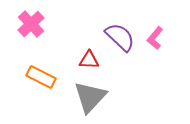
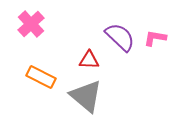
pink L-shape: rotated 60 degrees clockwise
gray triangle: moved 4 px left, 1 px up; rotated 33 degrees counterclockwise
